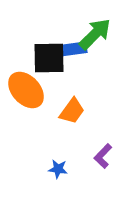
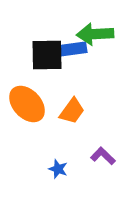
green arrow: rotated 138 degrees counterclockwise
black square: moved 2 px left, 3 px up
orange ellipse: moved 1 px right, 14 px down
purple L-shape: rotated 90 degrees clockwise
blue star: rotated 12 degrees clockwise
